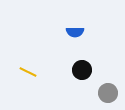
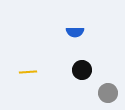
yellow line: rotated 30 degrees counterclockwise
